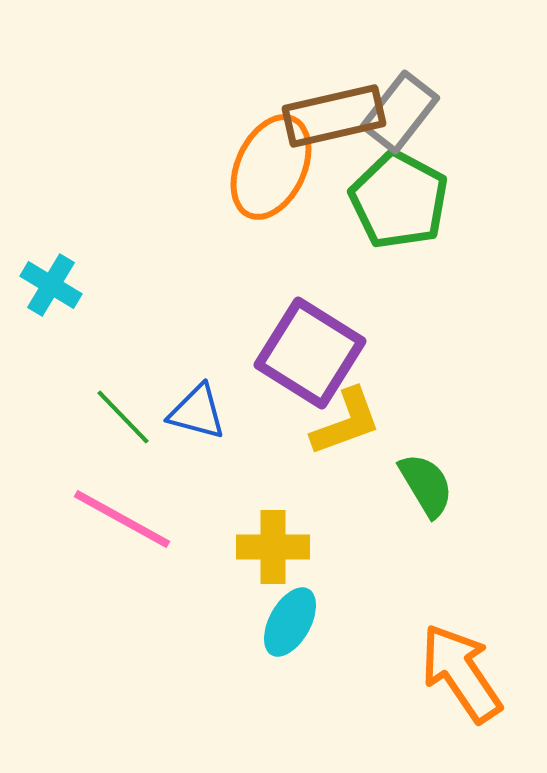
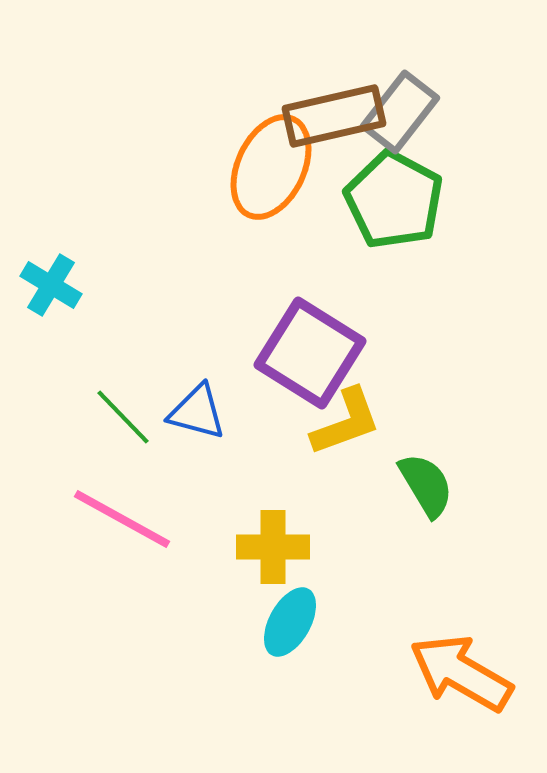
green pentagon: moved 5 px left
orange arrow: rotated 26 degrees counterclockwise
